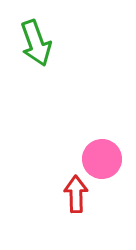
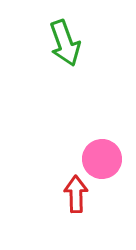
green arrow: moved 29 px right
